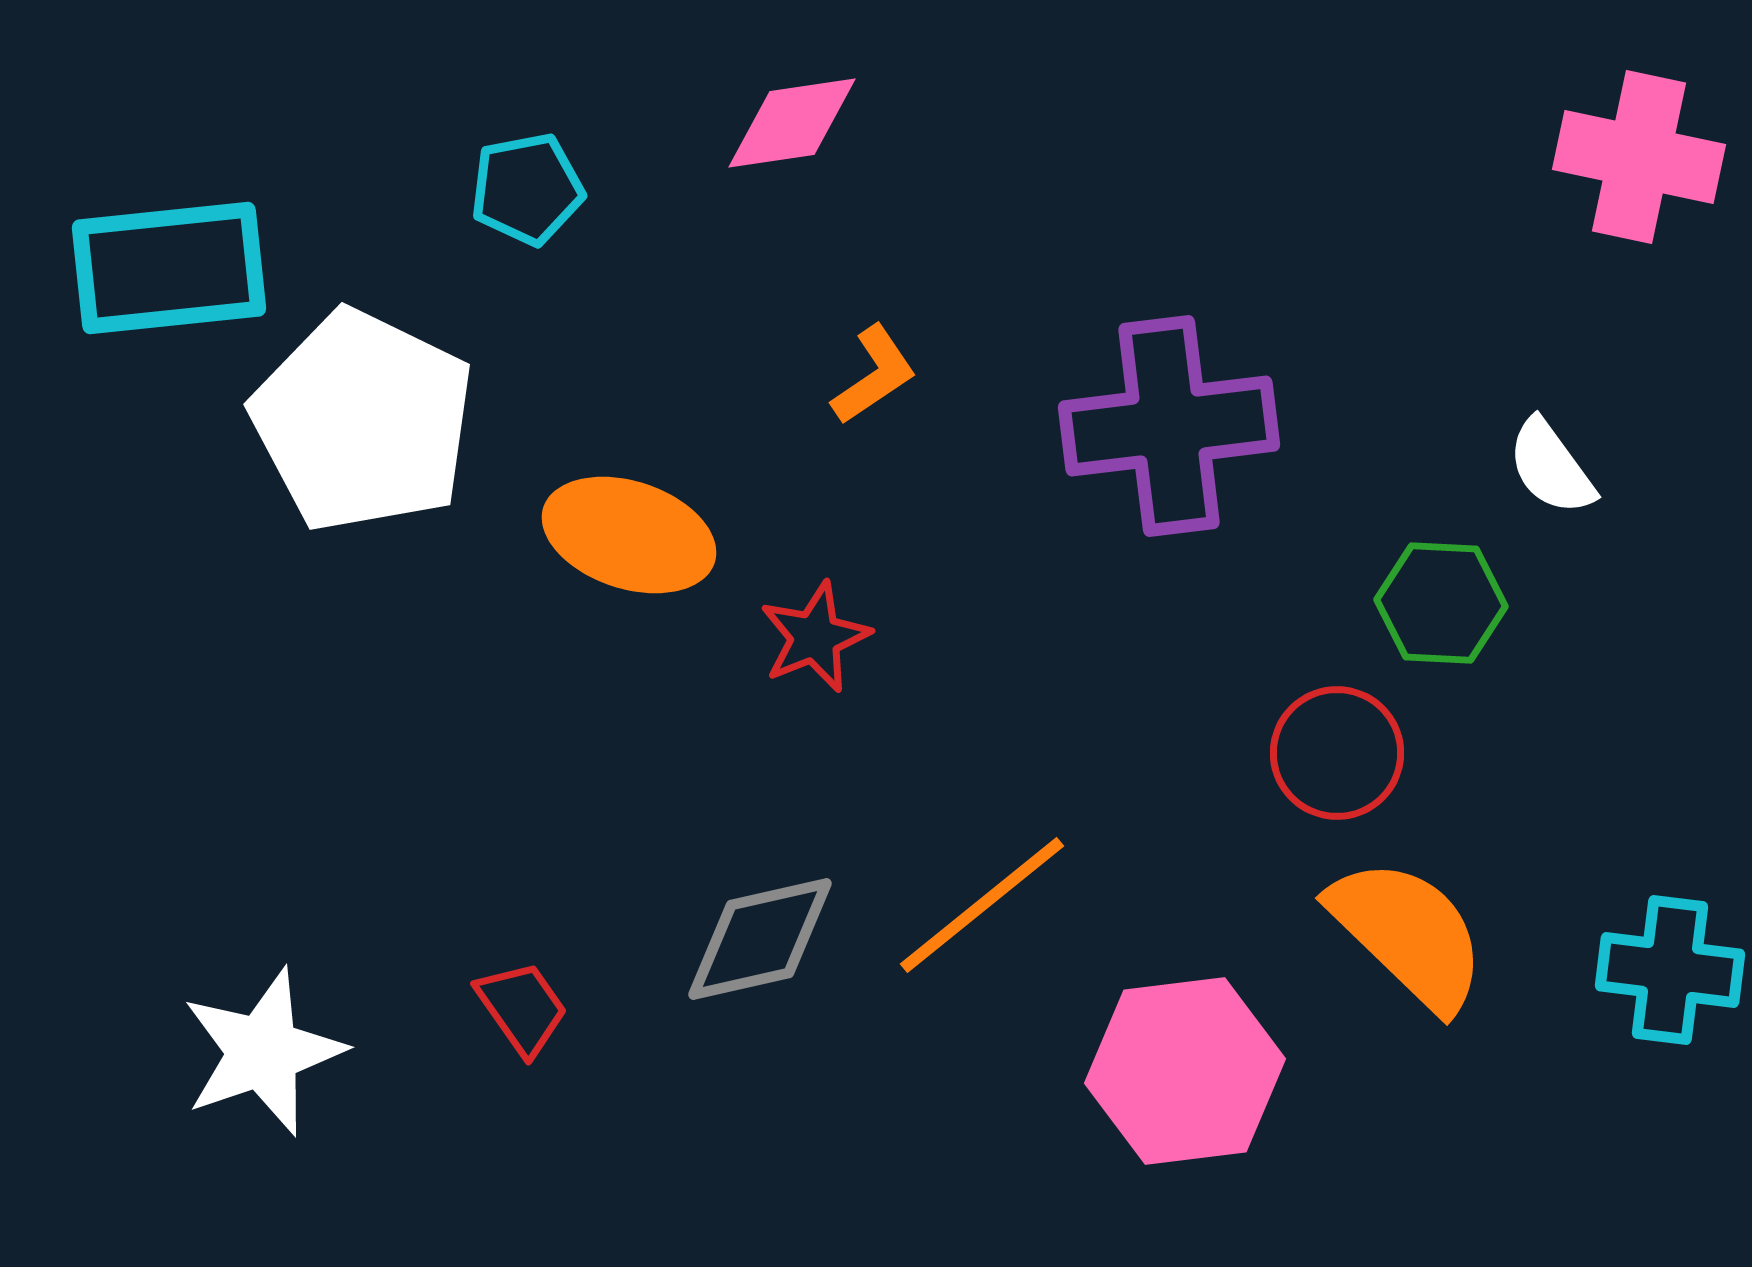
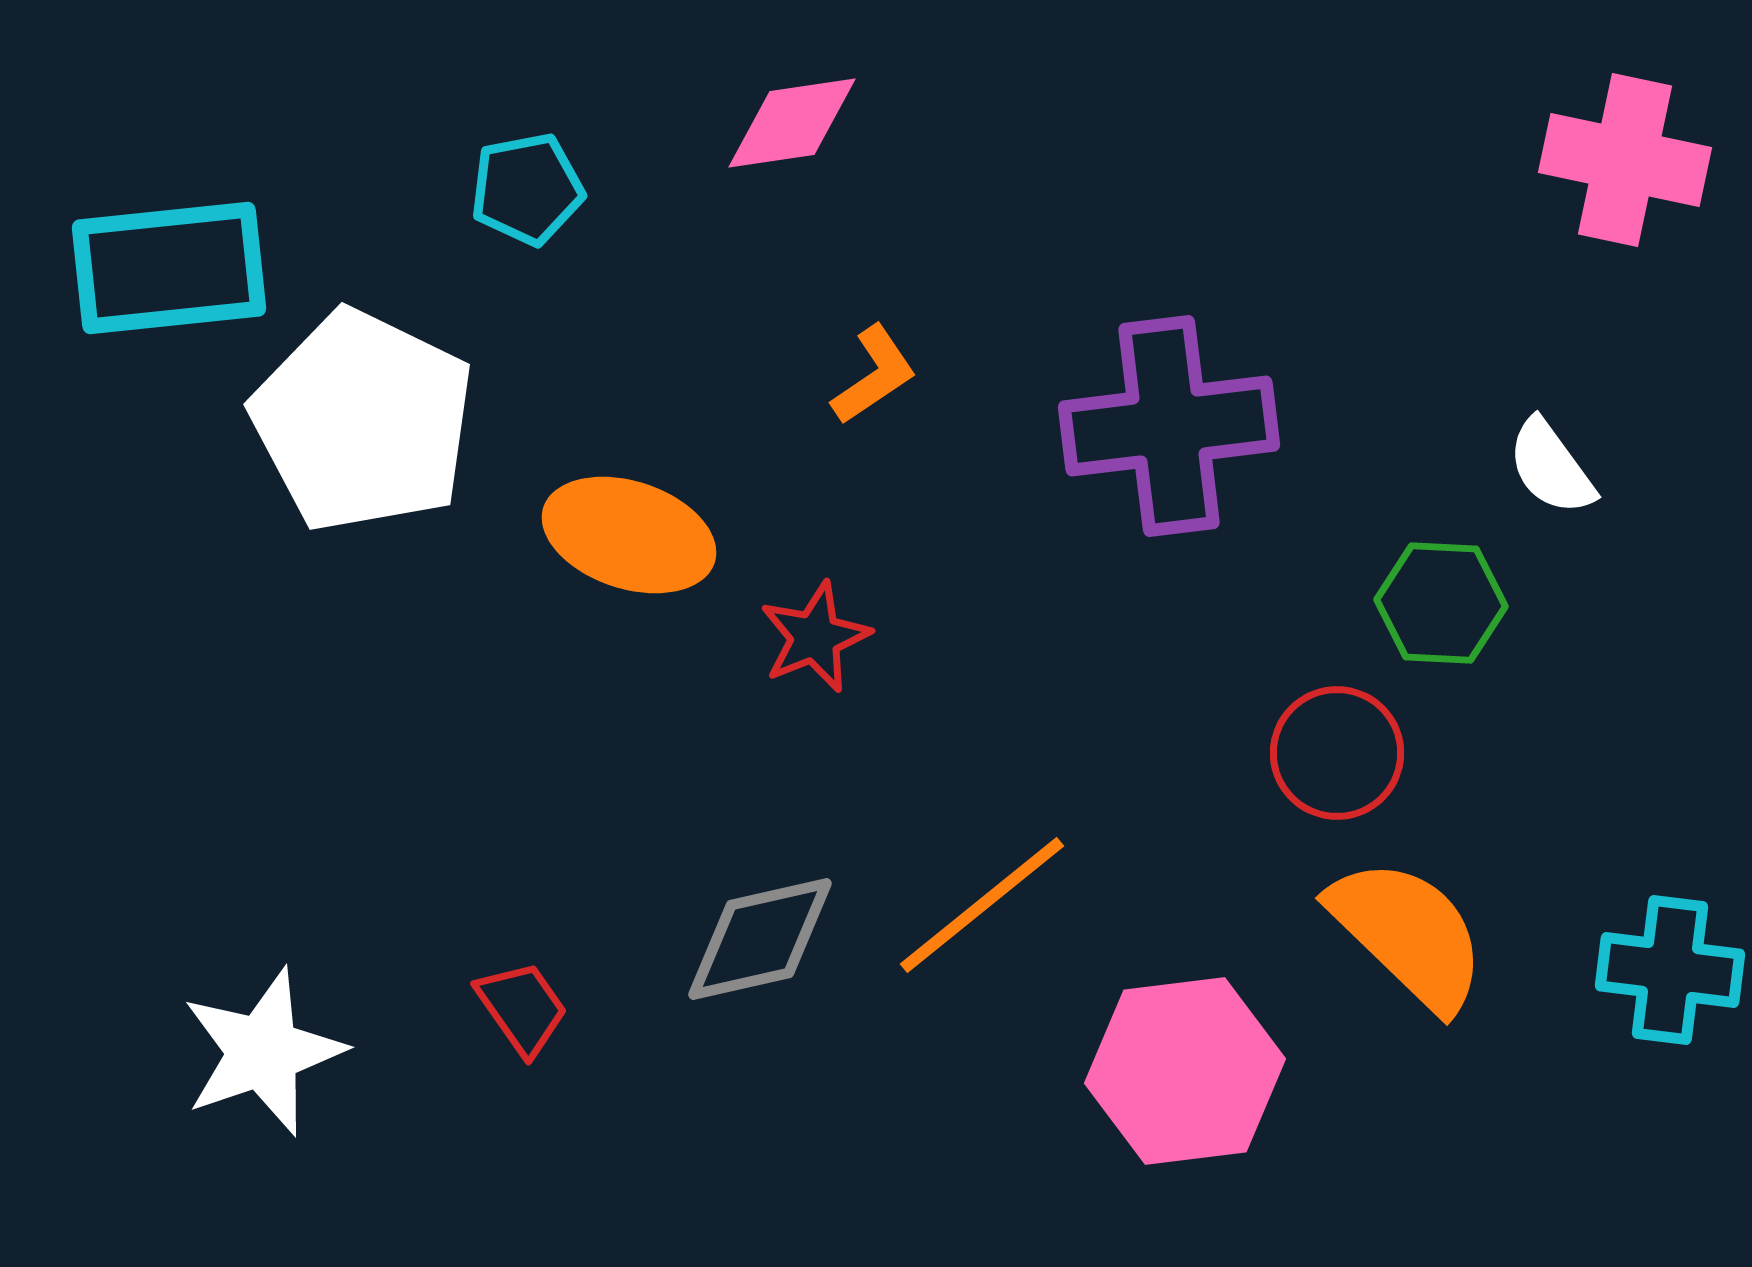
pink cross: moved 14 px left, 3 px down
